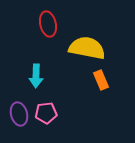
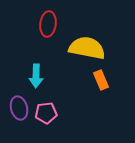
red ellipse: rotated 20 degrees clockwise
purple ellipse: moved 6 px up
